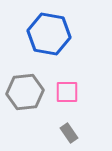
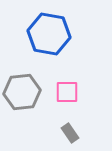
gray hexagon: moved 3 px left
gray rectangle: moved 1 px right
